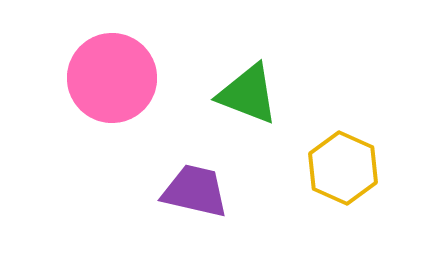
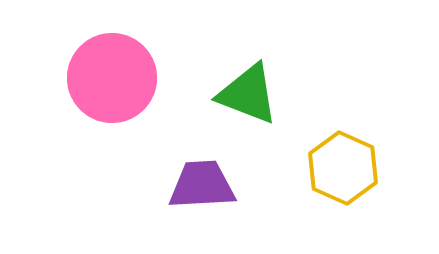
purple trapezoid: moved 7 px right, 6 px up; rotated 16 degrees counterclockwise
